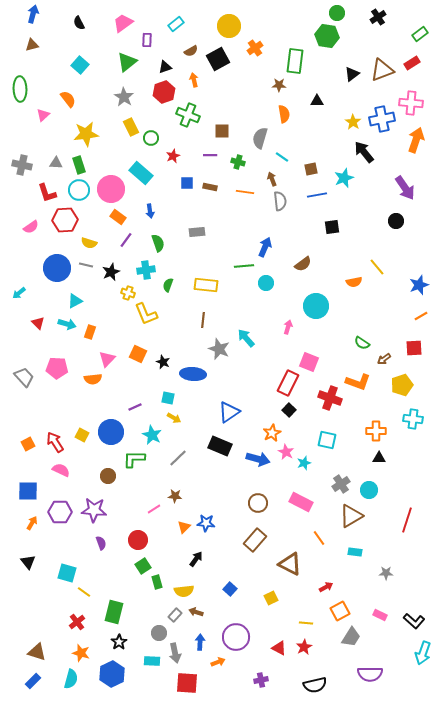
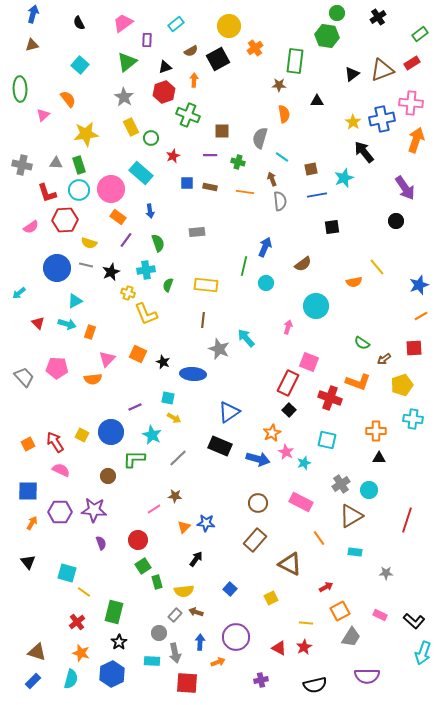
orange arrow at (194, 80): rotated 16 degrees clockwise
green line at (244, 266): rotated 72 degrees counterclockwise
purple semicircle at (370, 674): moved 3 px left, 2 px down
